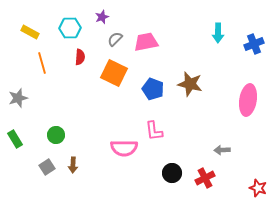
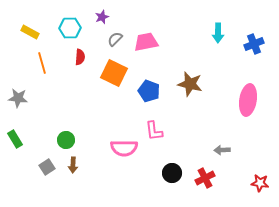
blue pentagon: moved 4 px left, 2 px down
gray star: rotated 24 degrees clockwise
green circle: moved 10 px right, 5 px down
red star: moved 2 px right, 5 px up; rotated 12 degrees counterclockwise
